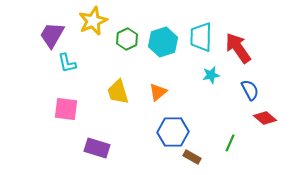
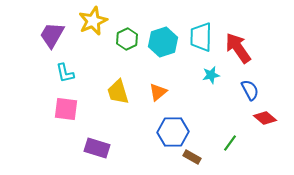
cyan L-shape: moved 2 px left, 10 px down
green line: rotated 12 degrees clockwise
